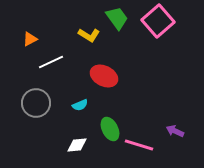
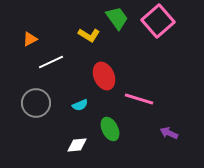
red ellipse: rotated 40 degrees clockwise
purple arrow: moved 6 px left, 2 px down
pink line: moved 46 px up
